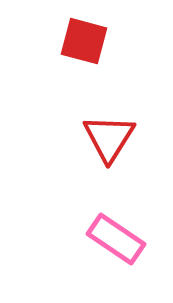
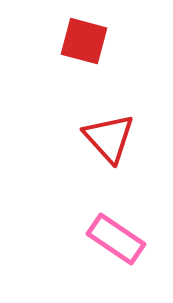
red triangle: rotated 14 degrees counterclockwise
